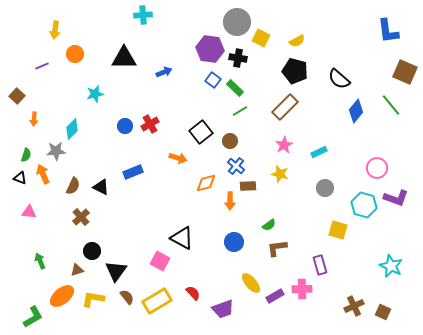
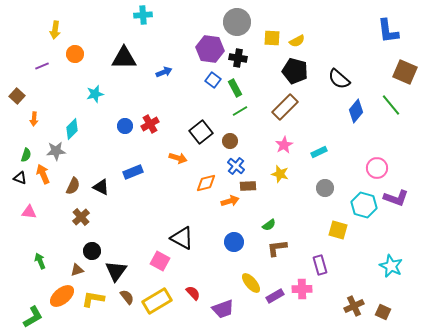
yellow square at (261, 38): moved 11 px right; rotated 24 degrees counterclockwise
green rectangle at (235, 88): rotated 18 degrees clockwise
orange arrow at (230, 201): rotated 108 degrees counterclockwise
